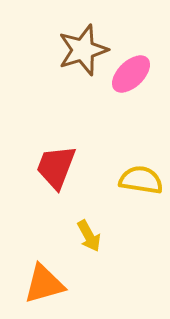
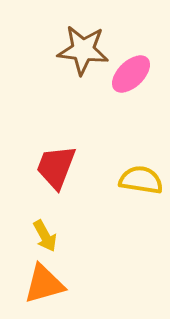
brown star: rotated 24 degrees clockwise
yellow arrow: moved 44 px left
